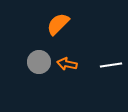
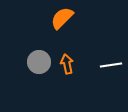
orange semicircle: moved 4 px right, 6 px up
orange arrow: rotated 66 degrees clockwise
